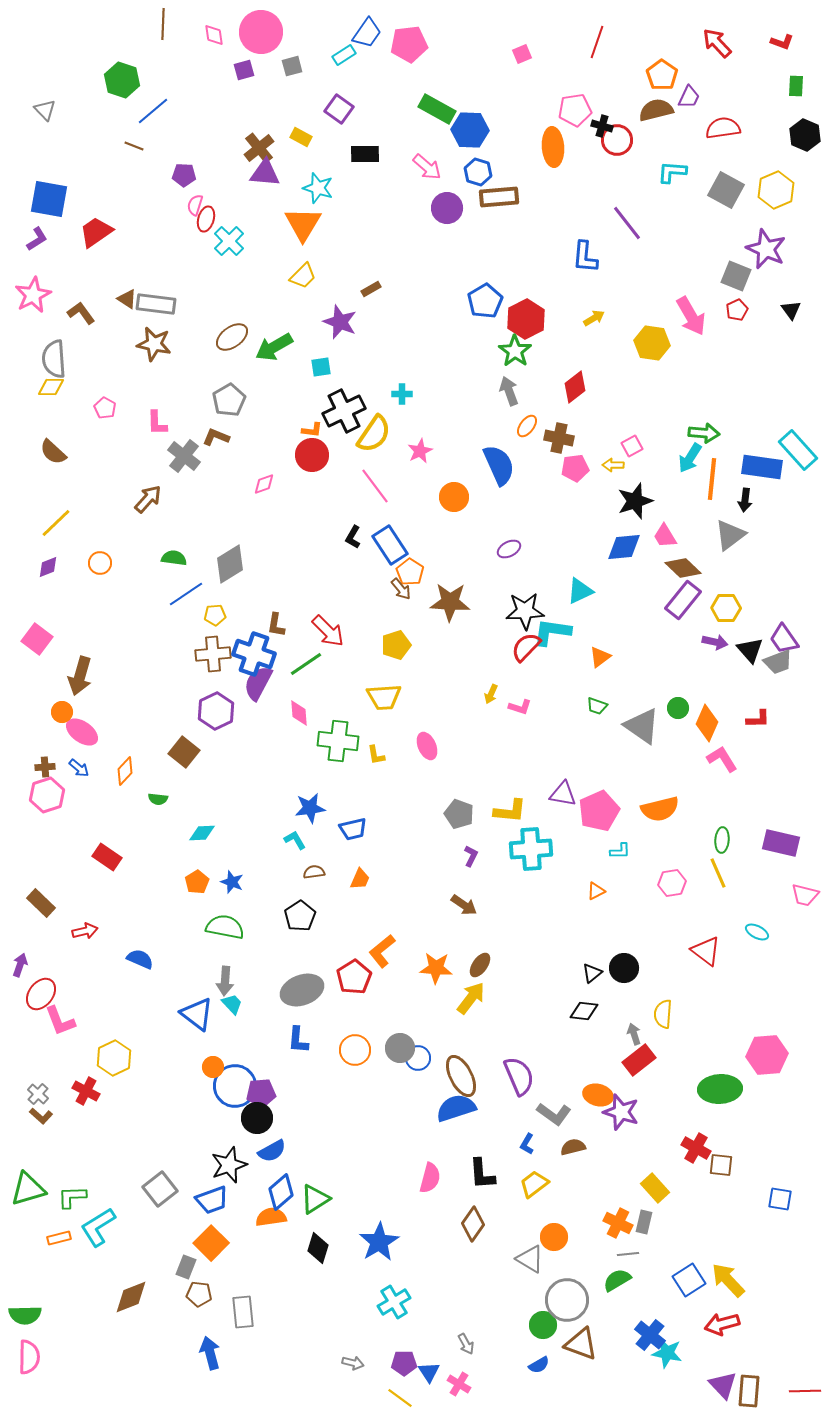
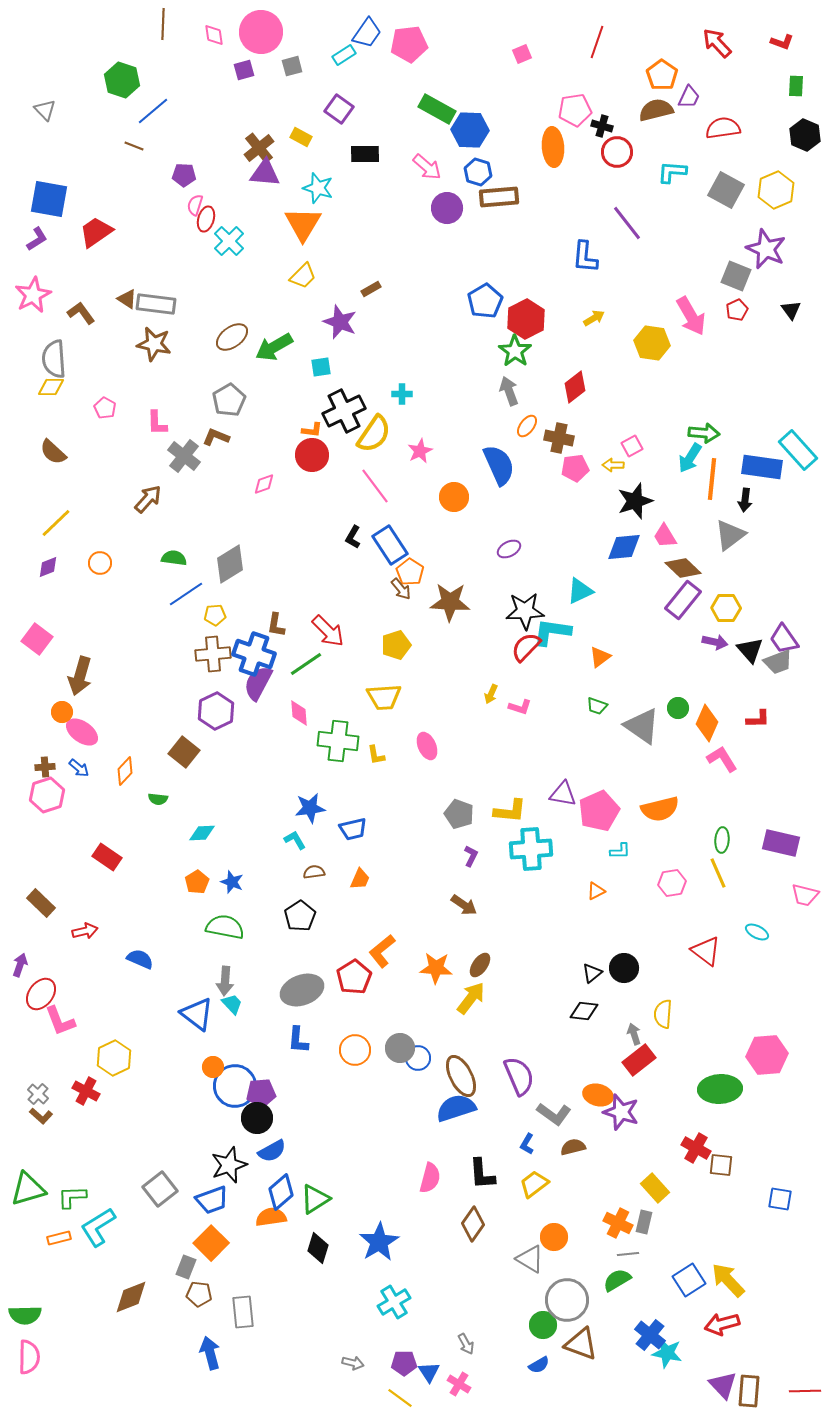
red circle at (617, 140): moved 12 px down
